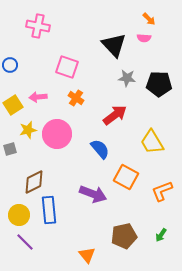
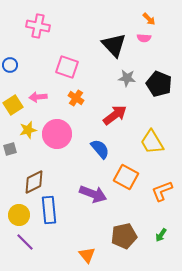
black pentagon: rotated 20 degrees clockwise
